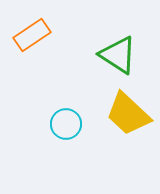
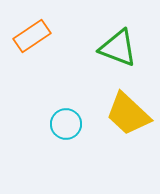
orange rectangle: moved 1 px down
green triangle: moved 7 px up; rotated 12 degrees counterclockwise
